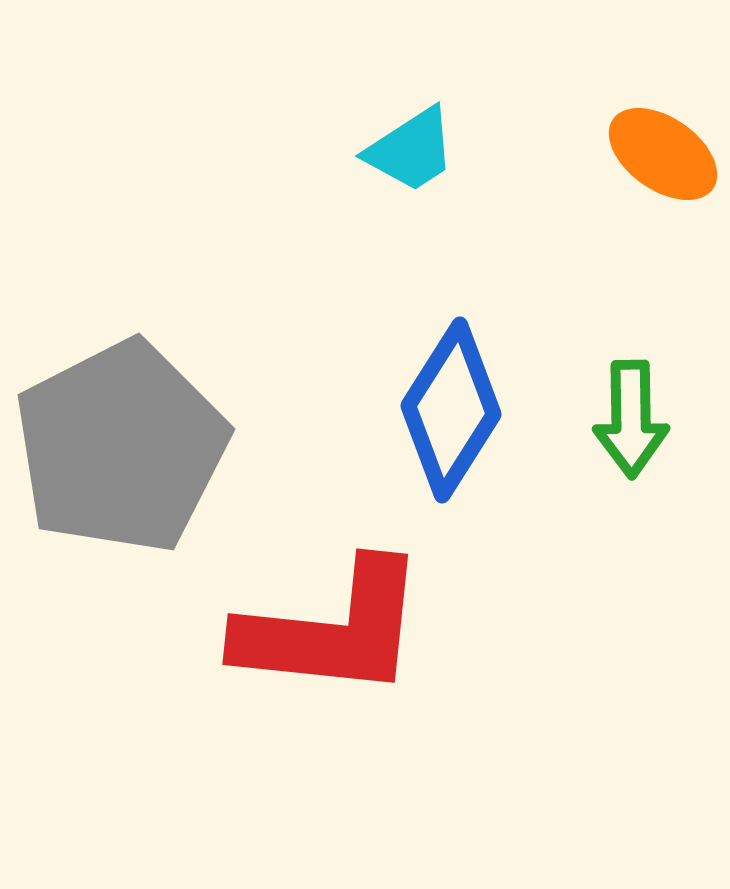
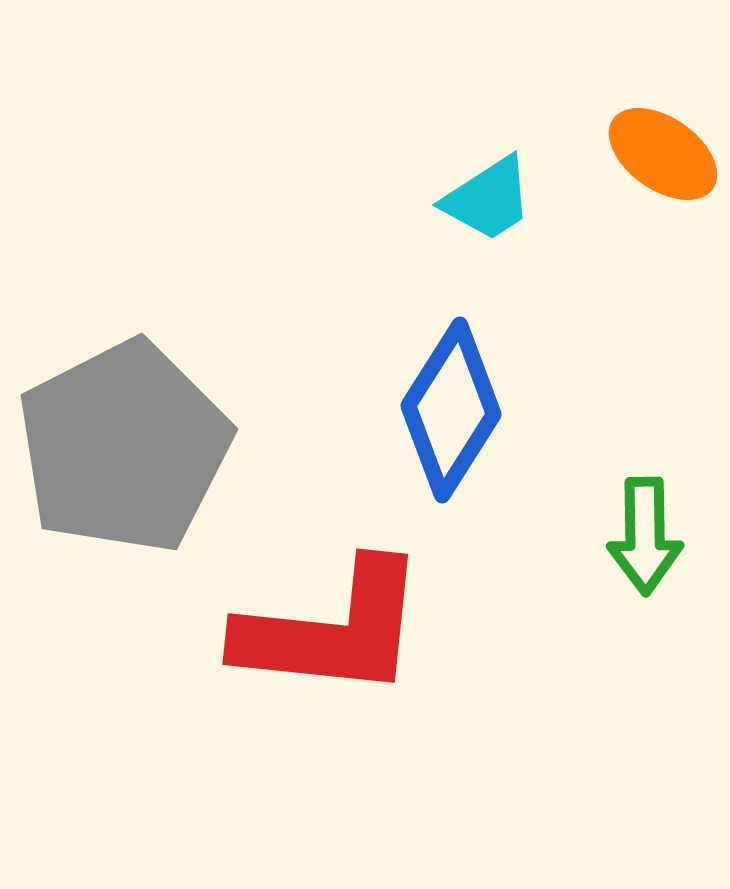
cyan trapezoid: moved 77 px right, 49 px down
green arrow: moved 14 px right, 117 px down
gray pentagon: moved 3 px right
